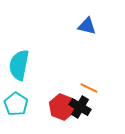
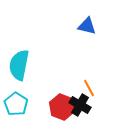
orange line: rotated 36 degrees clockwise
black cross: moved 2 px up
